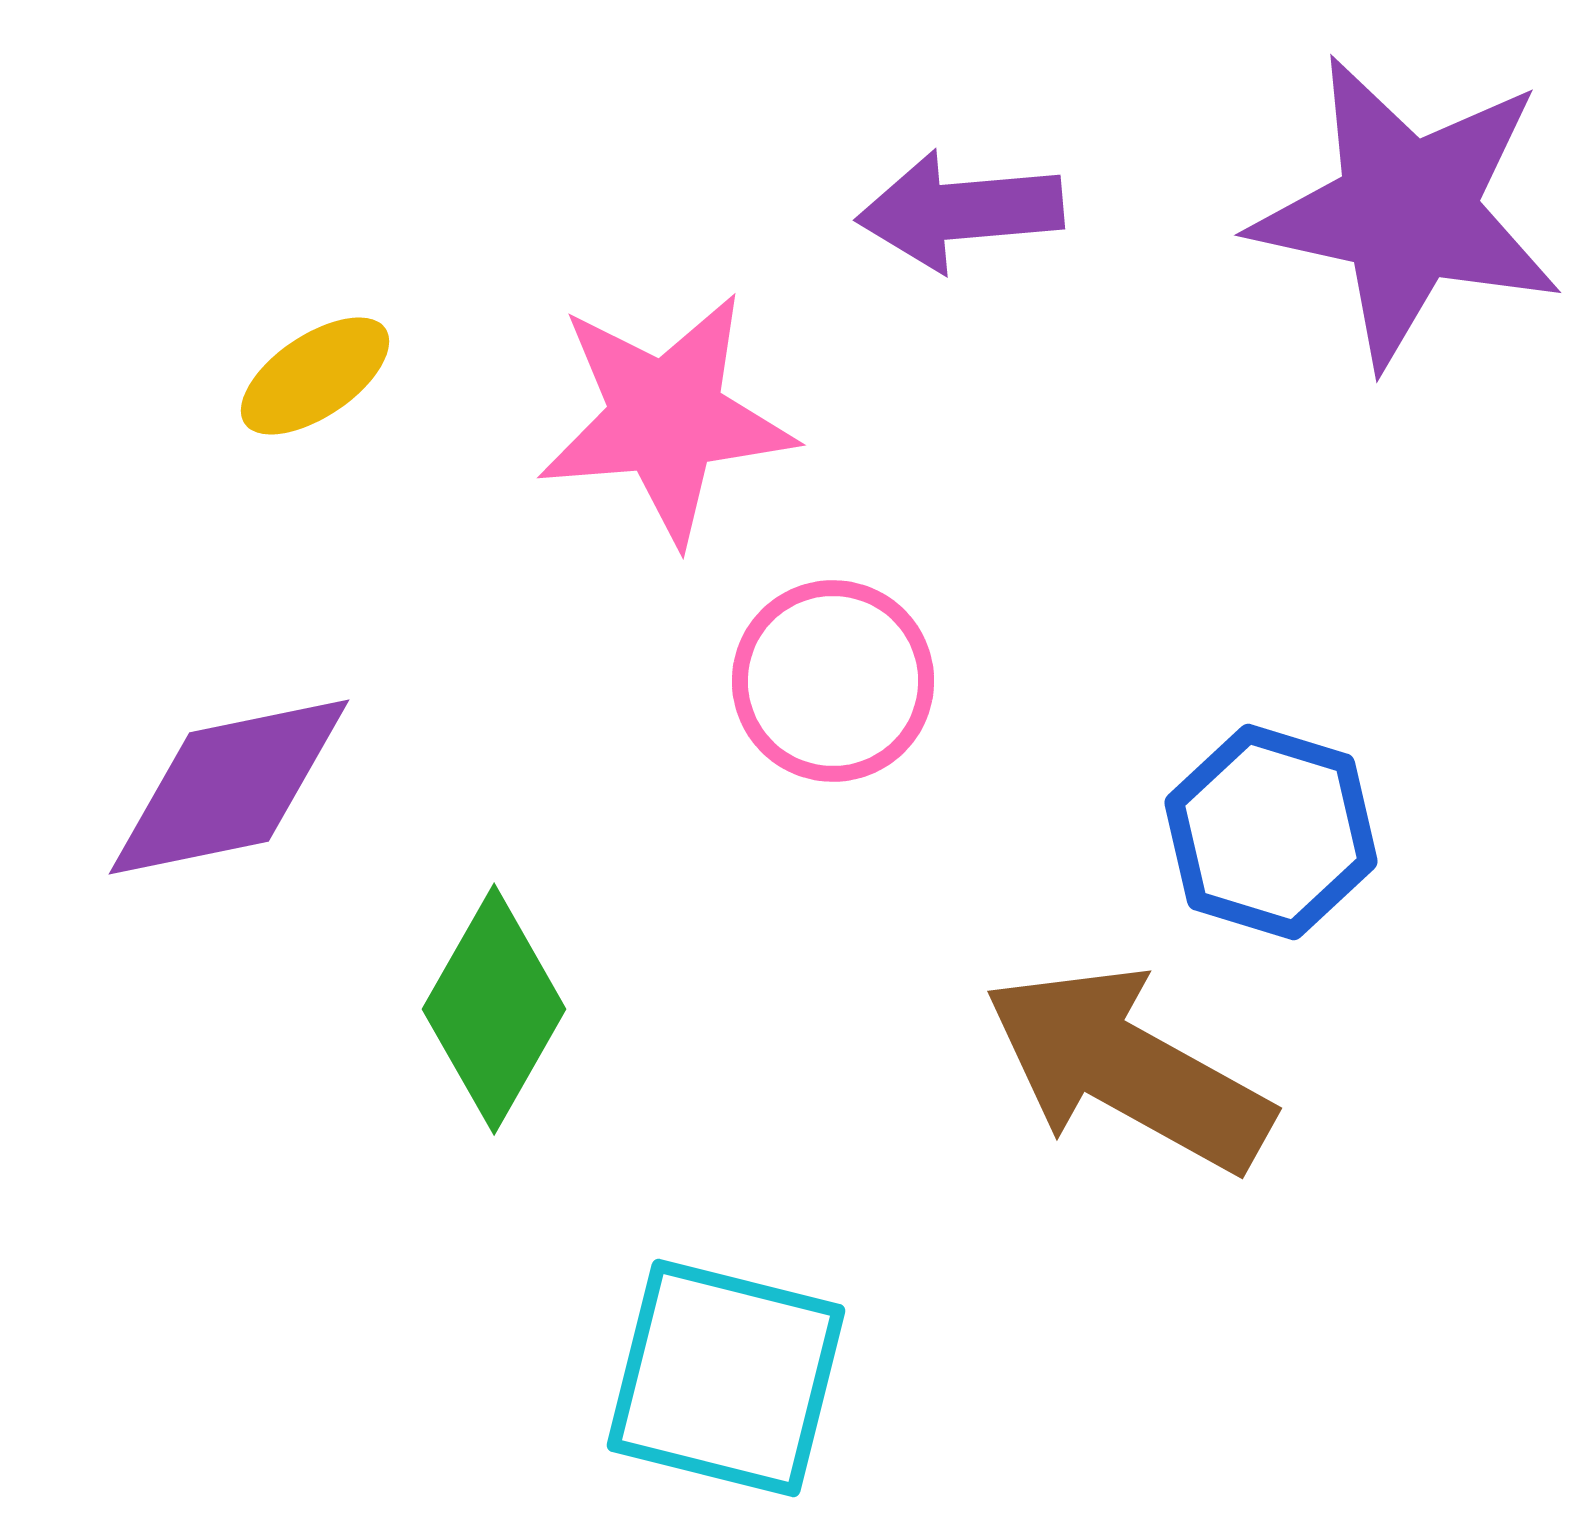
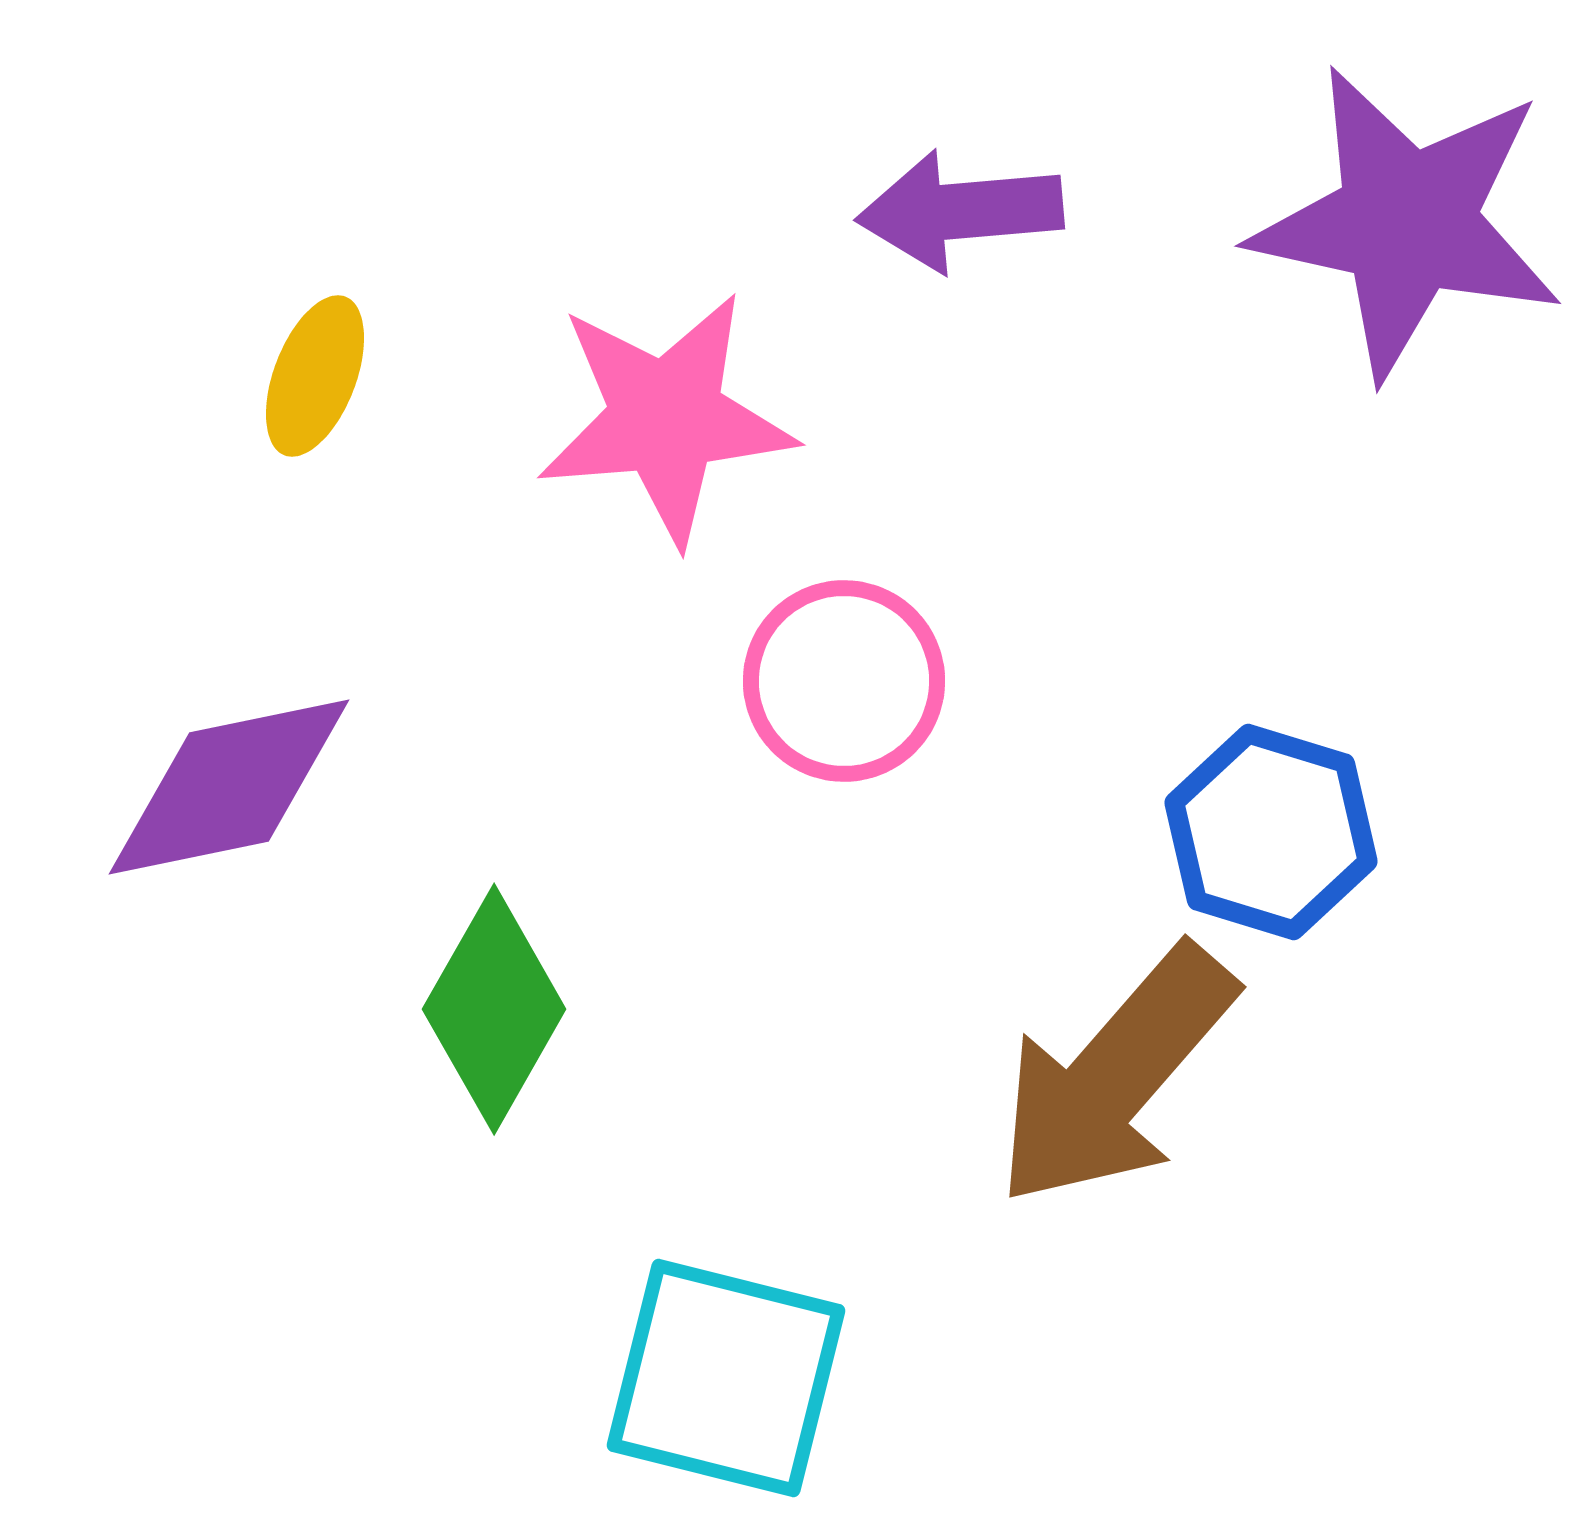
purple star: moved 11 px down
yellow ellipse: rotated 35 degrees counterclockwise
pink circle: moved 11 px right
brown arrow: moved 13 px left, 7 px down; rotated 78 degrees counterclockwise
